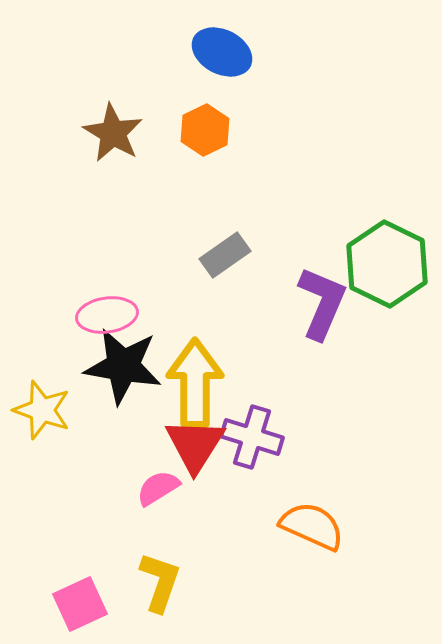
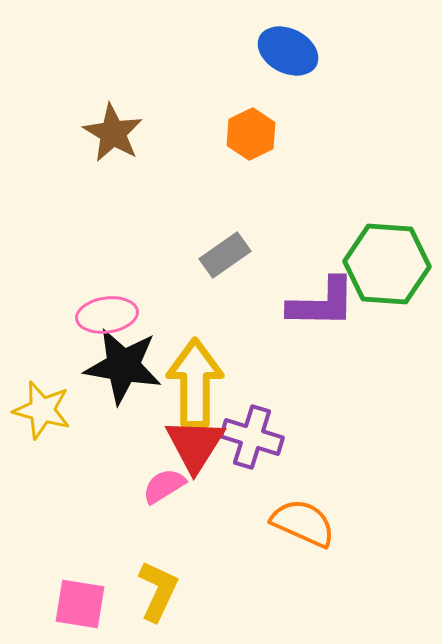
blue ellipse: moved 66 px right, 1 px up
orange hexagon: moved 46 px right, 4 px down
green hexagon: rotated 22 degrees counterclockwise
purple L-shape: rotated 68 degrees clockwise
yellow star: rotated 4 degrees counterclockwise
pink semicircle: moved 6 px right, 2 px up
orange semicircle: moved 9 px left, 3 px up
yellow L-shape: moved 2 px left, 9 px down; rotated 6 degrees clockwise
pink square: rotated 34 degrees clockwise
